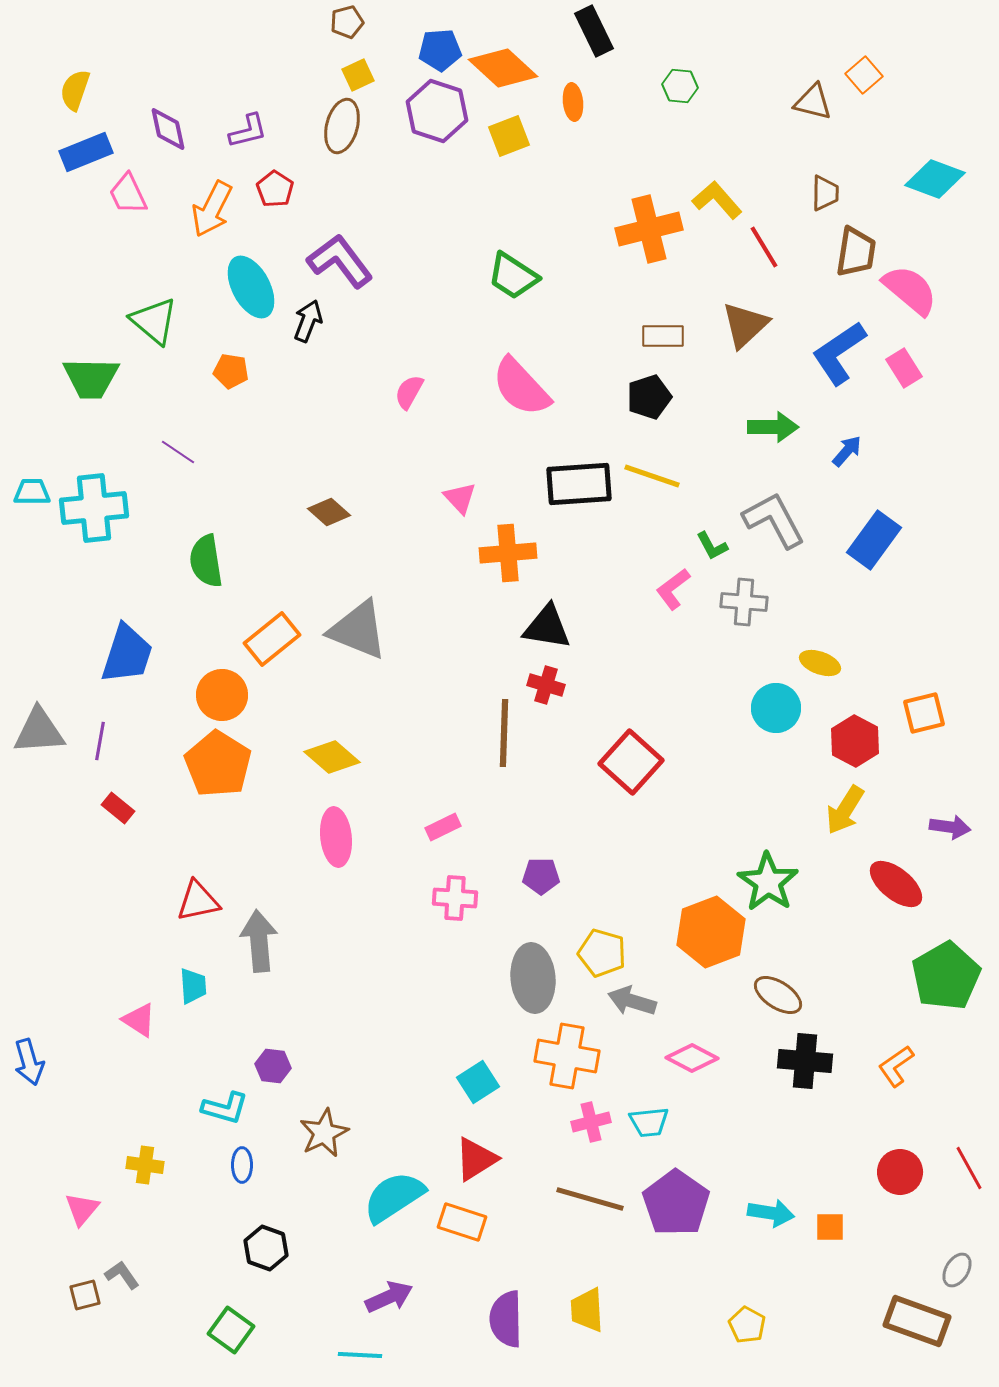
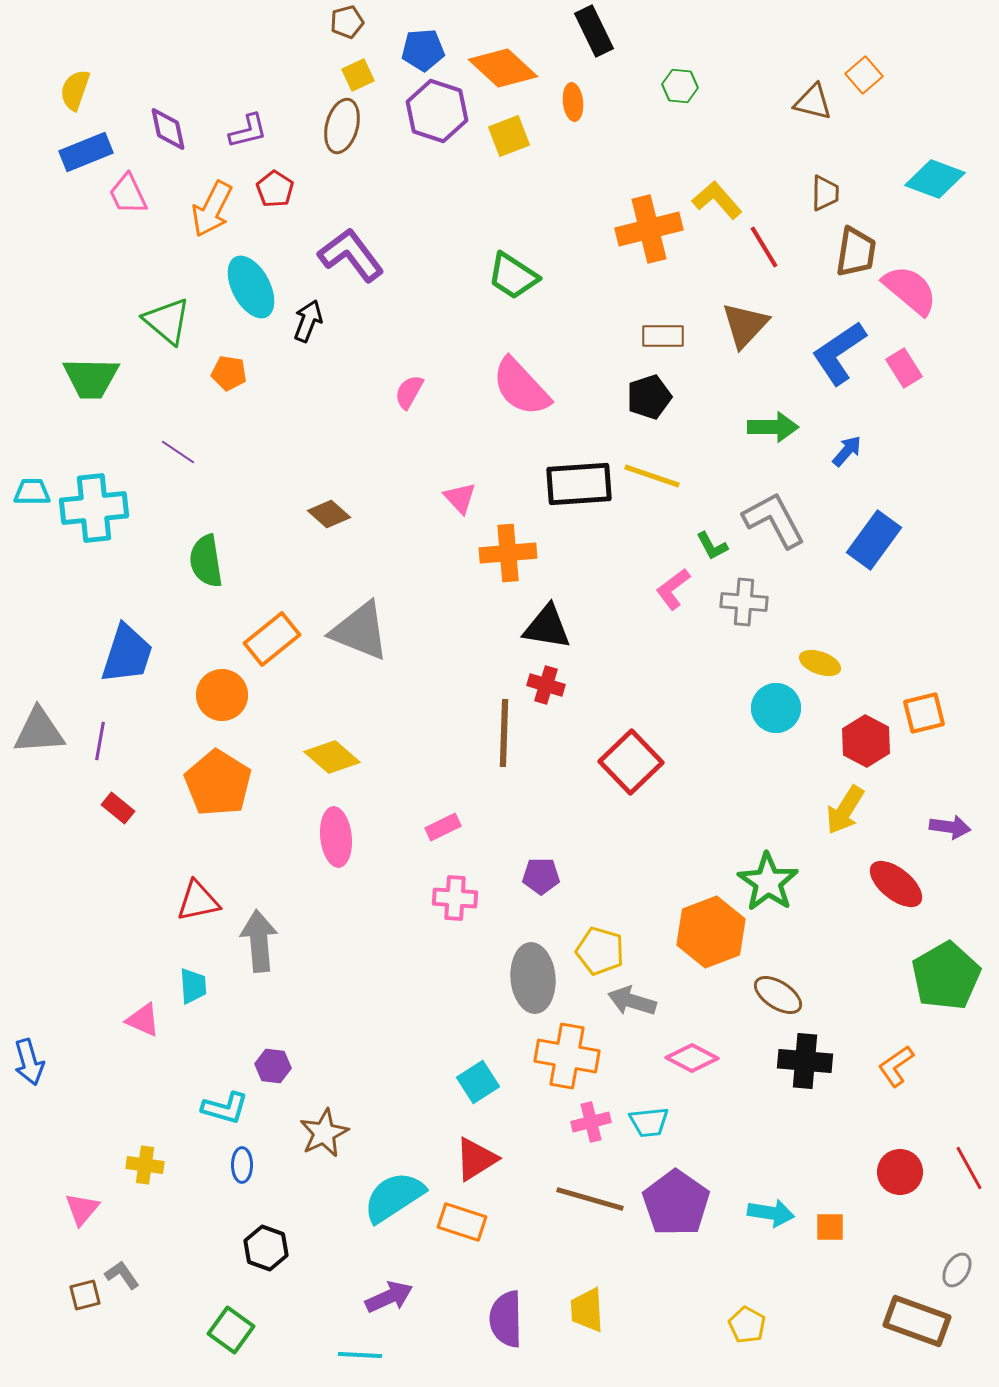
blue pentagon at (440, 50): moved 17 px left
purple L-shape at (340, 261): moved 11 px right, 6 px up
green triangle at (154, 321): moved 13 px right
brown triangle at (745, 325): rotated 4 degrees counterclockwise
orange pentagon at (231, 371): moved 2 px left, 2 px down
brown diamond at (329, 512): moved 2 px down
gray triangle at (358, 630): moved 2 px right, 1 px down
red hexagon at (855, 741): moved 11 px right
red square at (631, 762): rotated 4 degrees clockwise
orange pentagon at (218, 764): moved 19 px down
yellow pentagon at (602, 953): moved 2 px left, 2 px up
pink triangle at (139, 1020): moved 4 px right; rotated 9 degrees counterclockwise
